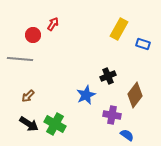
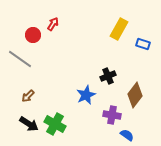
gray line: rotated 30 degrees clockwise
